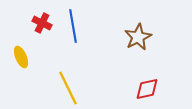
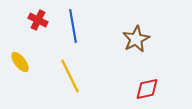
red cross: moved 4 px left, 3 px up
brown star: moved 2 px left, 2 px down
yellow ellipse: moved 1 px left, 5 px down; rotated 15 degrees counterclockwise
yellow line: moved 2 px right, 12 px up
